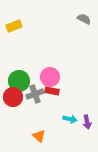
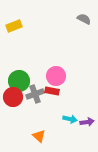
pink circle: moved 6 px right, 1 px up
purple arrow: rotated 88 degrees counterclockwise
